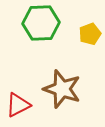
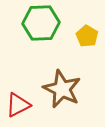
yellow pentagon: moved 3 px left, 2 px down; rotated 20 degrees counterclockwise
brown star: rotated 6 degrees clockwise
